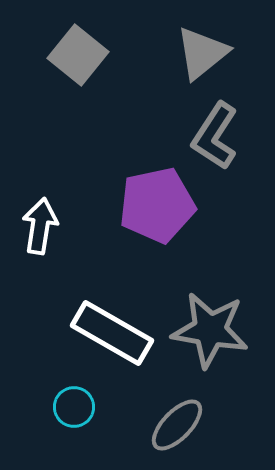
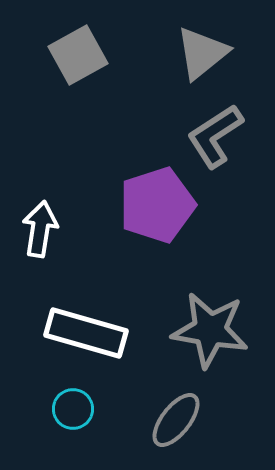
gray square: rotated 22 degrees clockwise
gray L-shape: rotated 24 degrees clockwise
purple pentagon: rotated 6 degrees counterclockwise
white arrow: moved 3 px down
white rectangle: moved 26 px left; rotated 14 degrees counterclockwise
cyan circle: moved 1 px left, 2 px down
gray ellipse: moved 1 px left, 5 px up; rotated 6 degrees counterclockwise
